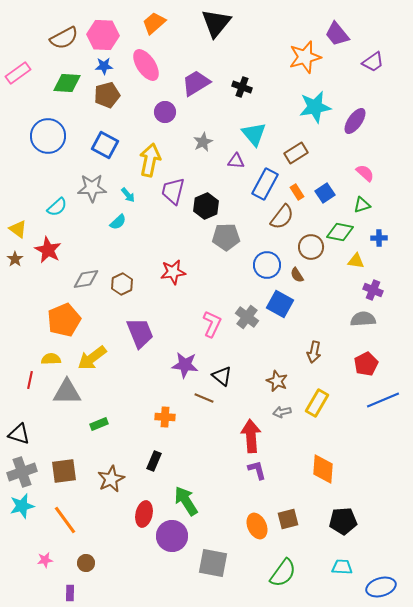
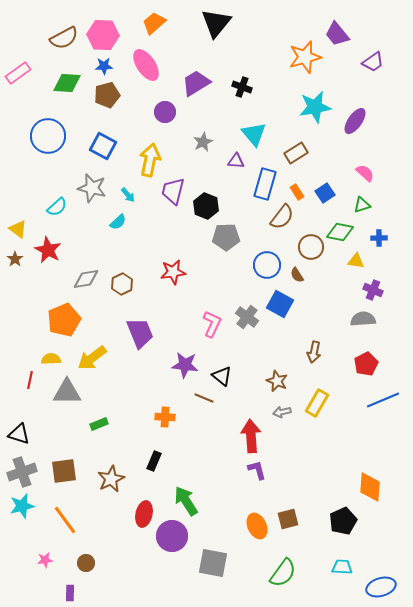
blue square at (105, 145): moved 2 px left, 1 px down
blue rectangle at (265, 184): rotated 12 degrees counterclockwise
gray star at (92, 188): rotated 16 degrees clockwise
black hexagon at (206, 206): rotated 15 degrees counterclockwise
orange diamond at (323, 469): moved 47 px right, 18 px down
black pentagon at (343, 521): rotated 20 degrees counterclockwise
